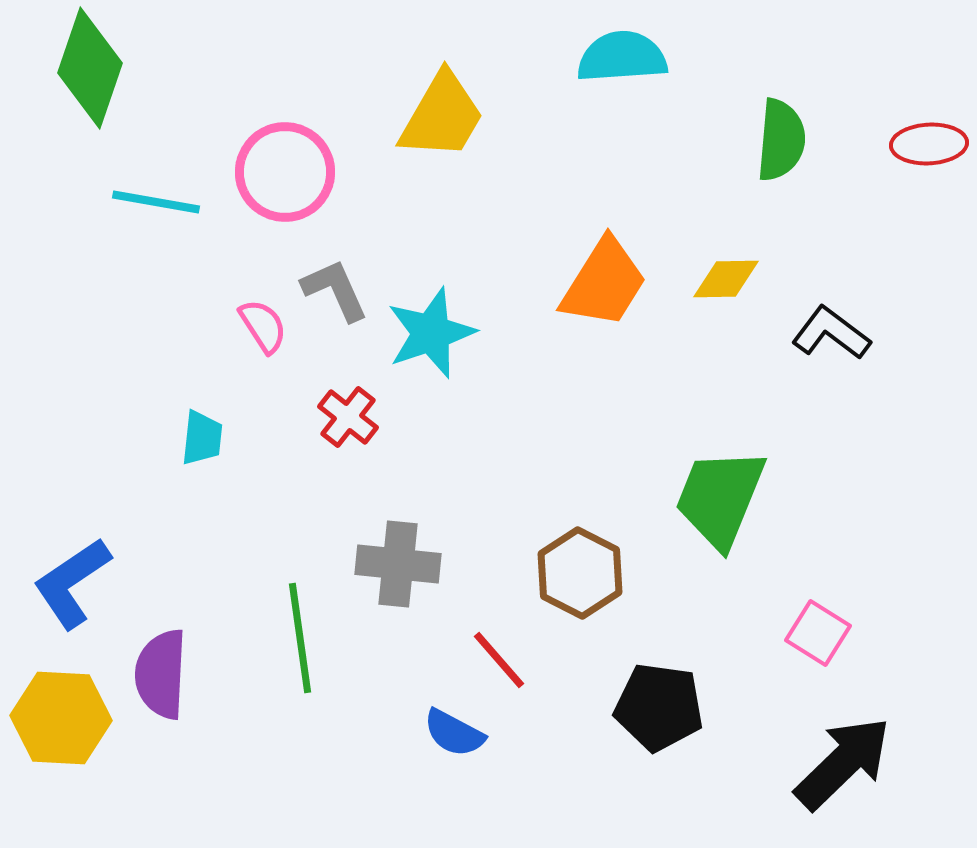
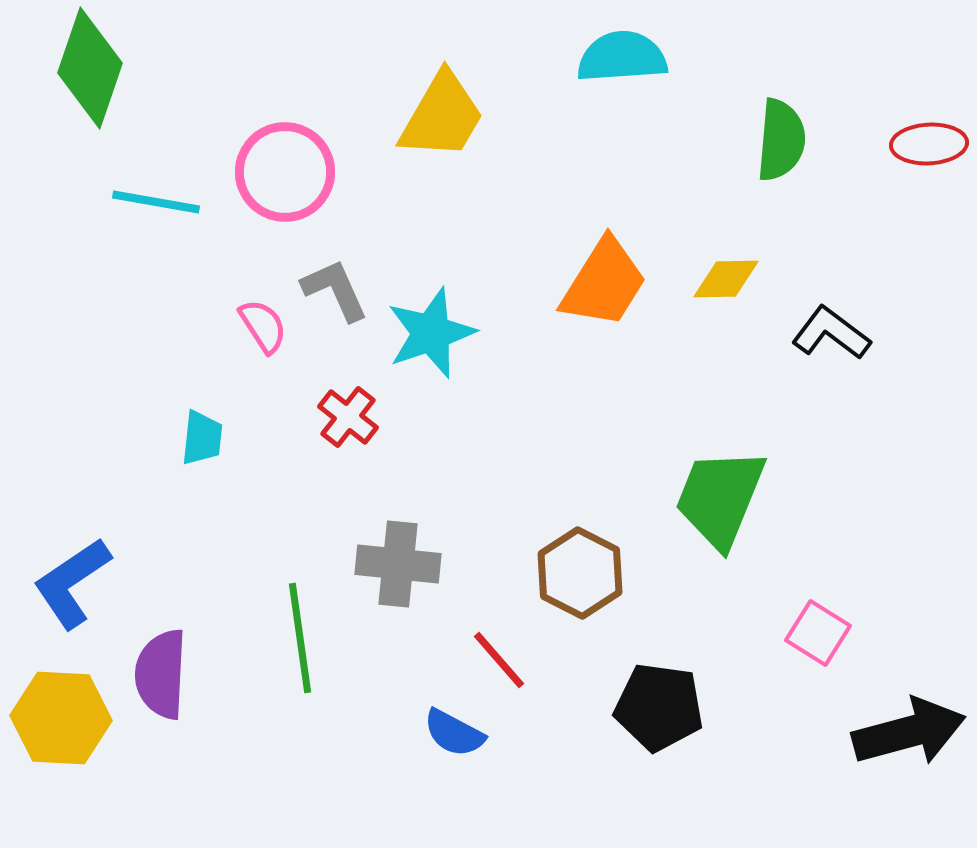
black arrow: moved 66 px right, 31 px up; rotated 29 degrees clockwise
